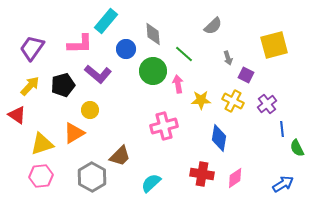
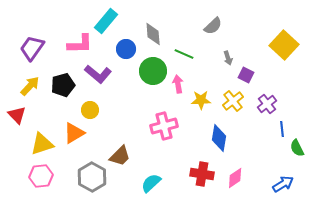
yellow square: moved 10 px right; rotated 32 degrees counterclockwise
green line: rotated 18 degrees counterclockwise
yellow cross: rotated 25 degrees clockwise
red triangle: rotated 12 degrees clockwise
